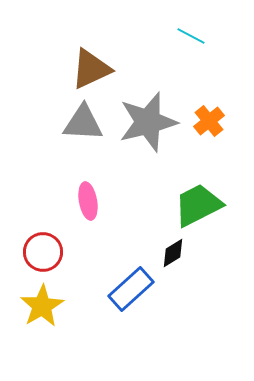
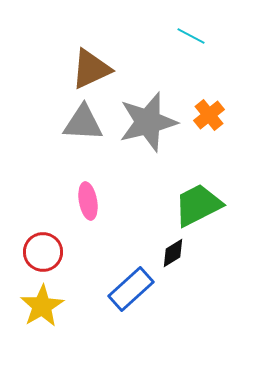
orange cross: moved 6 px up
